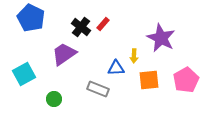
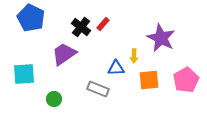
cyan square: rotated 25 degrees clockwise
